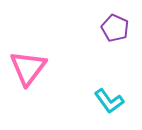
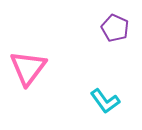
cyan L-shape: moved 4 px left
